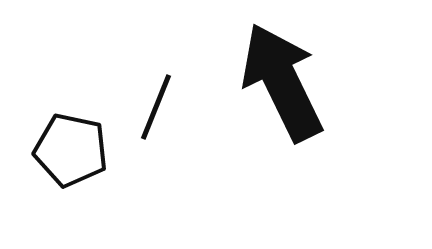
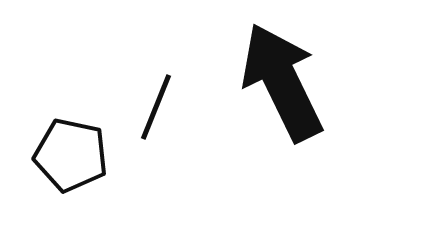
black pentagon: moved 5 px down
